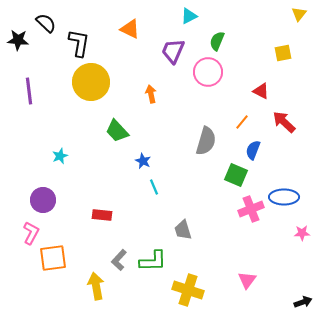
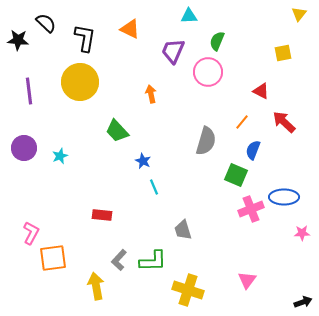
cyan triangle: rotated 24 degrees clockwise
black L-shape: moved 6 px right, 5 px up
yellow circle: moved 11 px left
purple circle: moved 19 px left, 52 px up
